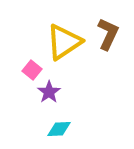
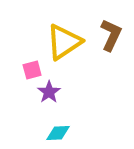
brown L-shape: moved 3 px right, 1 px down
pink square: rotated 36 degrees clockwise
cyan diamond: moved 1 px left, 4 px down
